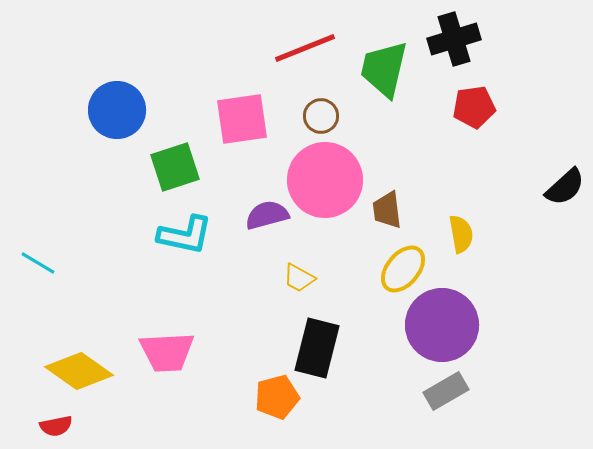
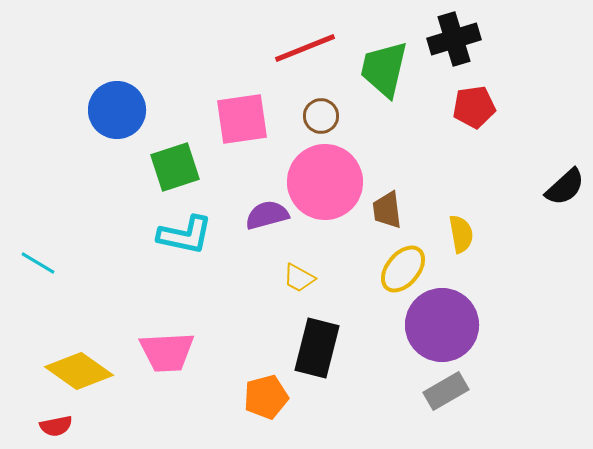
pink circle: moved 2 px down
orange pentagon: moved 11 px left
